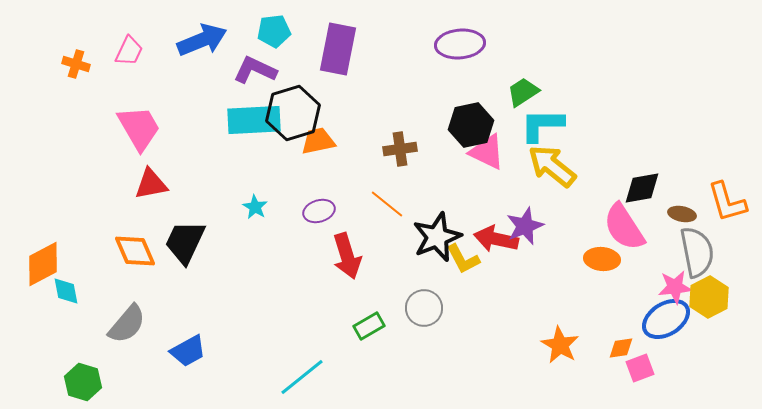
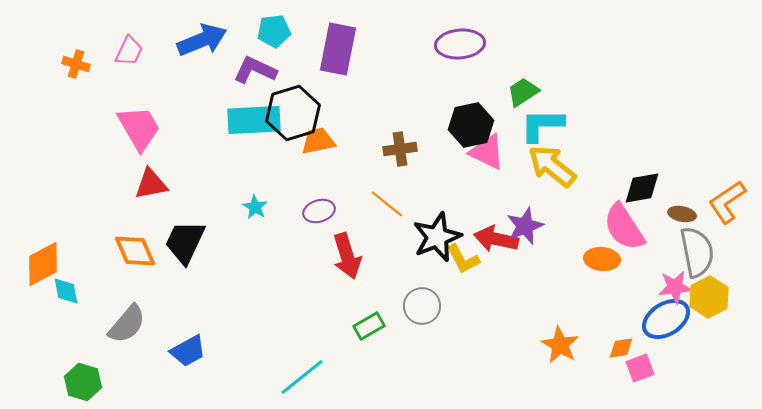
orange L-shape at (727, 202): rotated 72 degrees clockwise
gray circle at (424, 308): moved 2 px left, 2 px up
